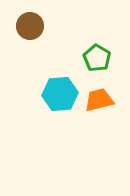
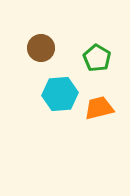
brown circle: moved 11 px right, 22 px down
orange trapezoid: moved 8 px down
